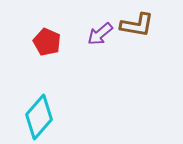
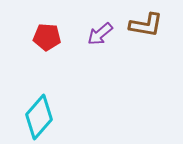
brown L-shape: moved 9 px right
red pentagon: moved 5 px up; rotated 20 degrees counterclockwise
